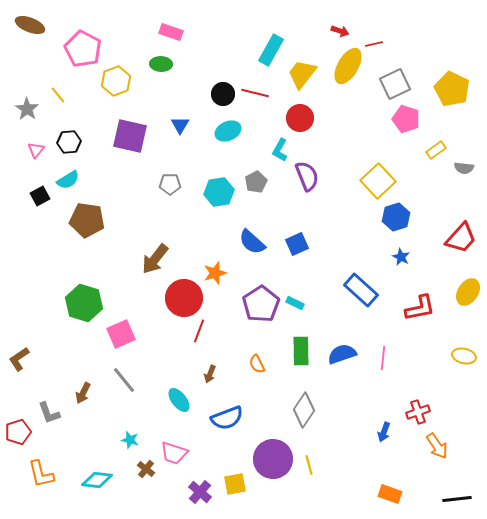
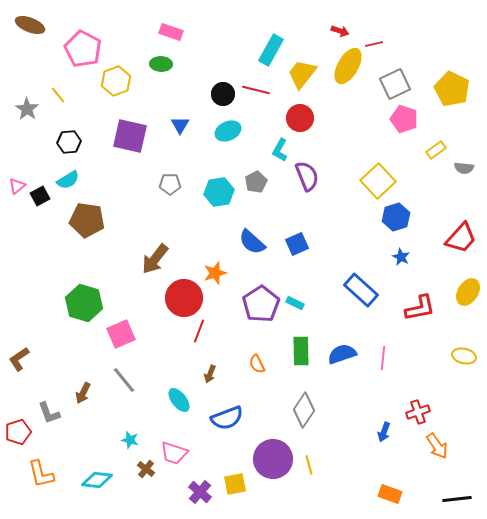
red line at (255, 93): moved 1 px right, 3 px up
pink pentagon at (406, 119): moved 2 px left
pink triangle at (36, 150): moved 19 px left, 36 px down; rotated 12 degrees clockwise
